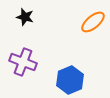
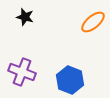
purple cross: moved 1 px left, 10 px down
blue hexagon: rotated 16 degrees counterclockwise
